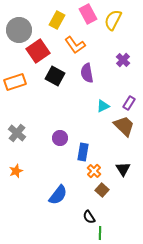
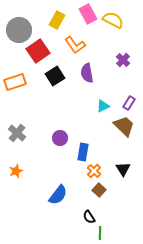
yellow semicircle: rotated 90 degrees clockwise
black square: rotated 30 degrees clockwise
brown square: moved 3 px left
